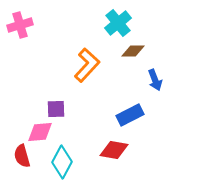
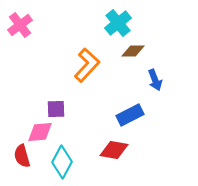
pink cross: rotated 20 degrees counterclockwise
